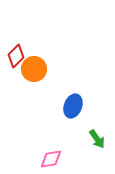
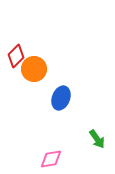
blue ellipse: moved 12 px left, 8 px up
